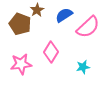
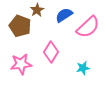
brown pentagon: moved 2 px down
cyan star: moved 1 px down
